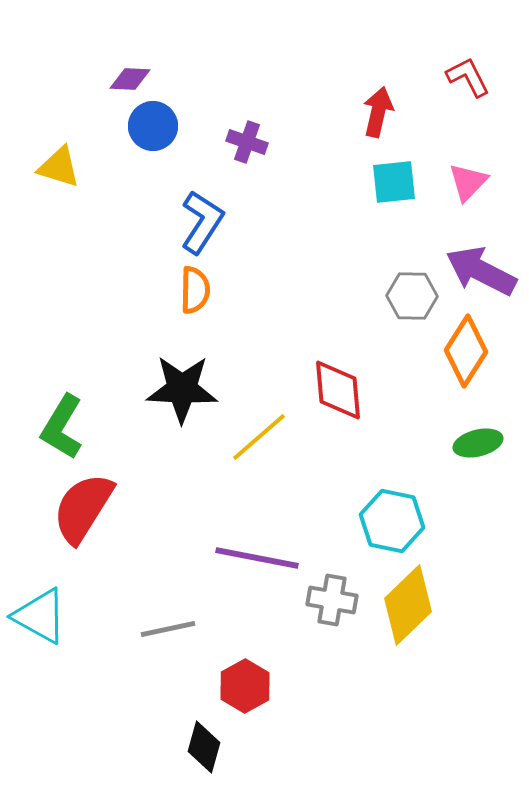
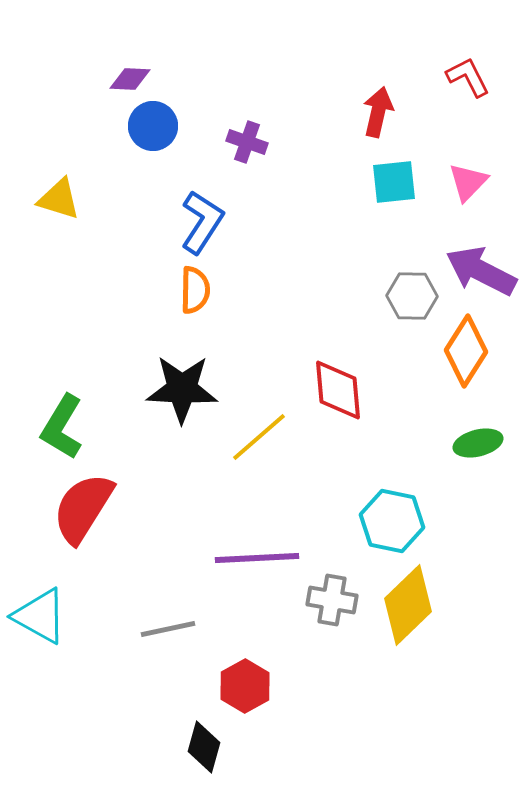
yellow triangle: moved 32 px down
purple line: rotated 14 degrees counterclockwise
